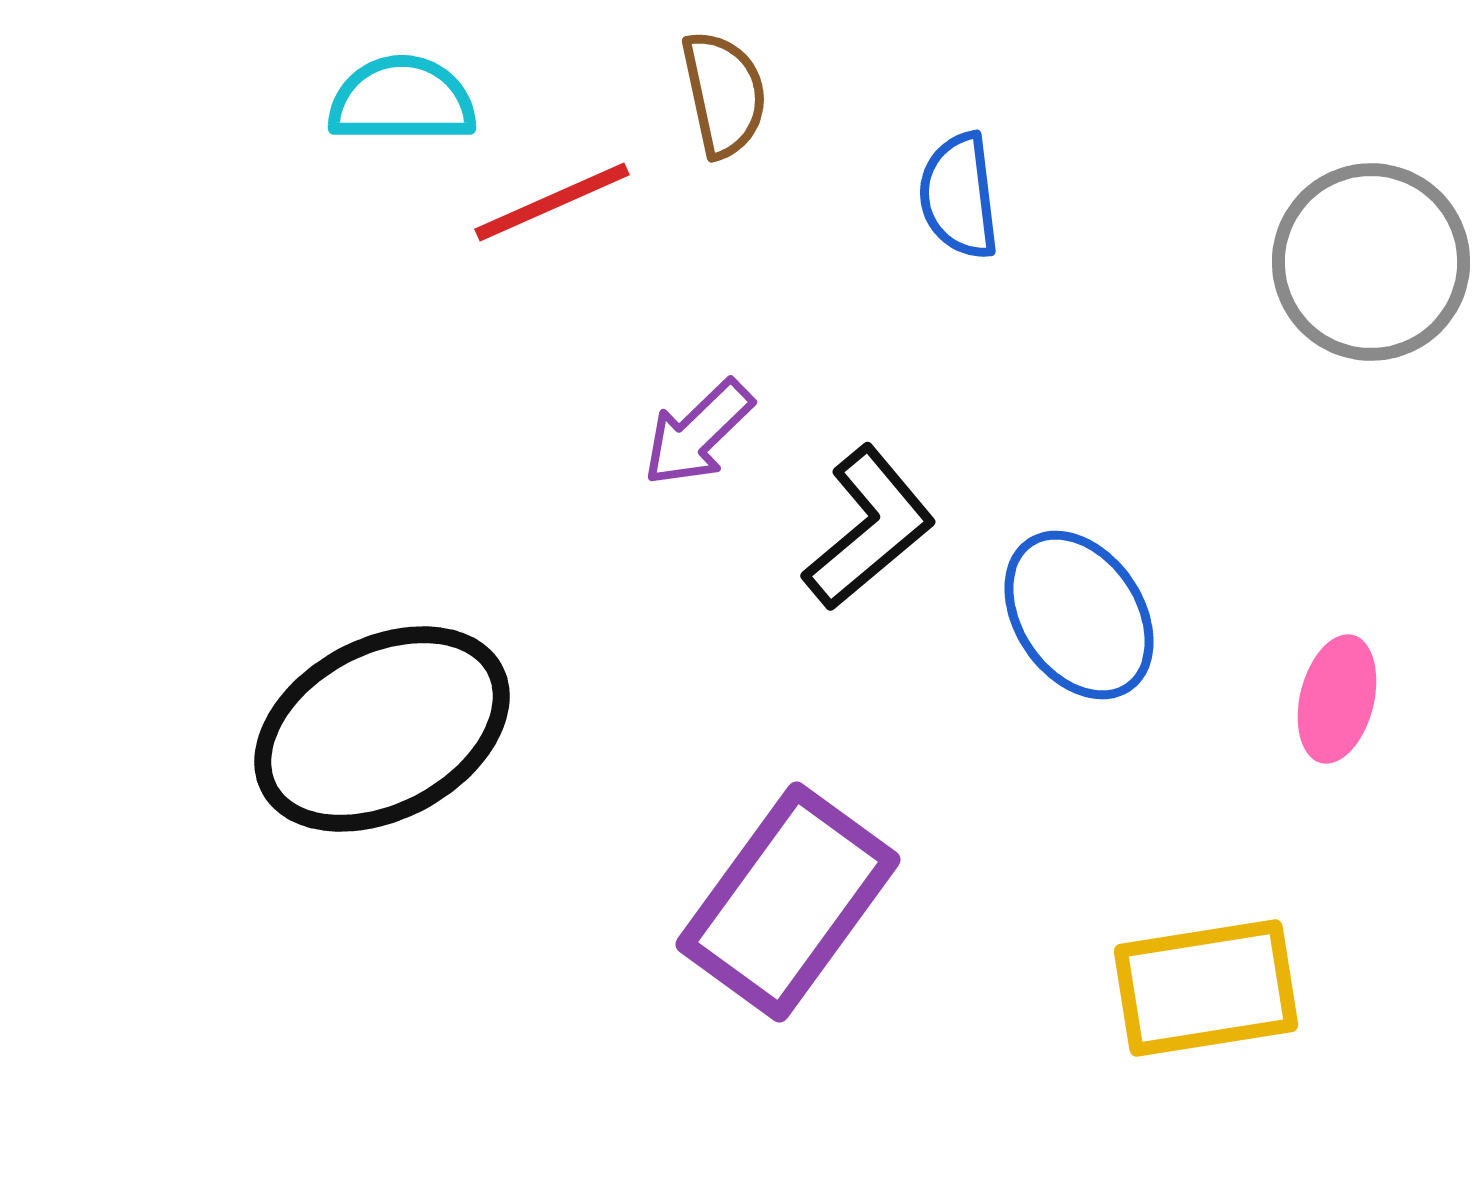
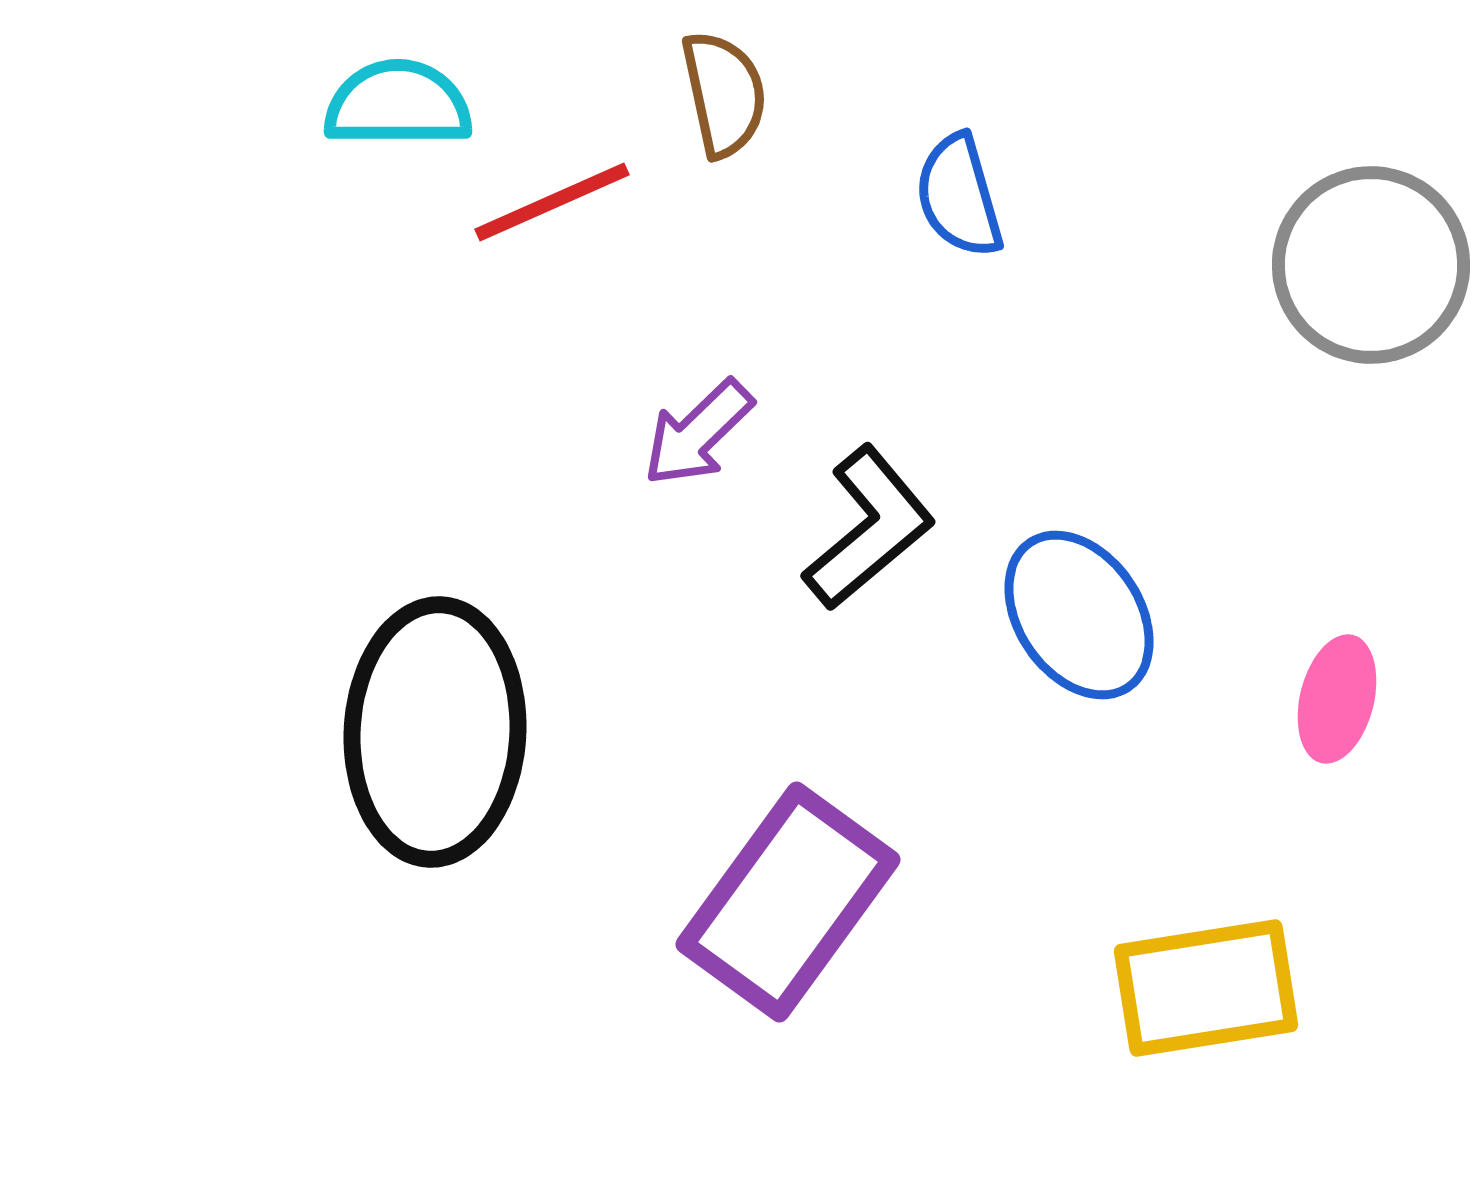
cyan semicircle: moved 4 px left, 4 px down
blue semicircle: rotated 9 degrees counterclockwise
gray circle: moved 3 px down
black ellipse: moved 53 px right, 3 px down; rotated 59 degrees counterclockwise
